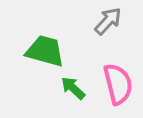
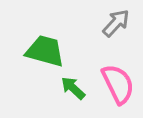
gray arrow: moved 8 px right, 2 px down
pink semicircle: rotated 12 degrees counterclockwise
